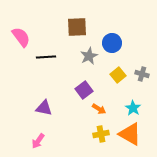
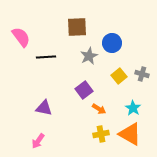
yellow square: moved 1 px right, 1 px down
